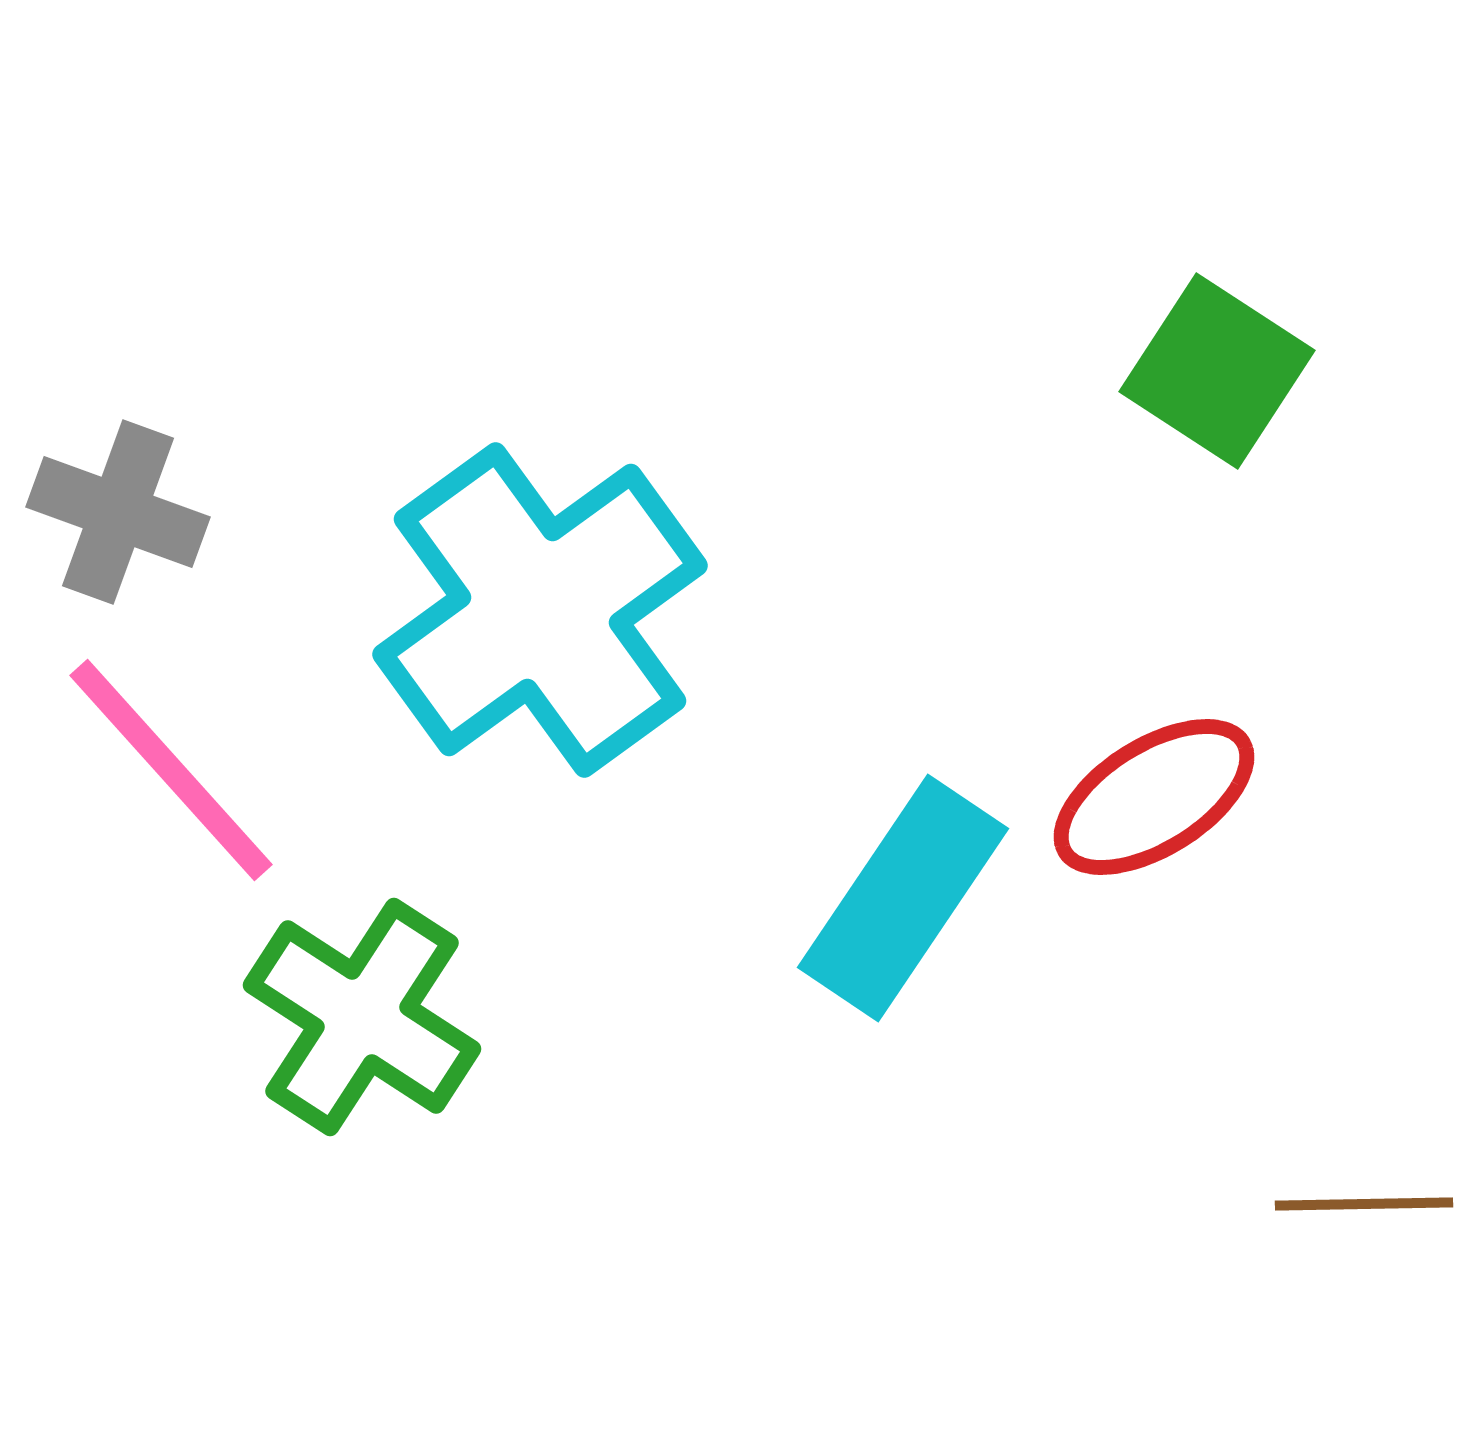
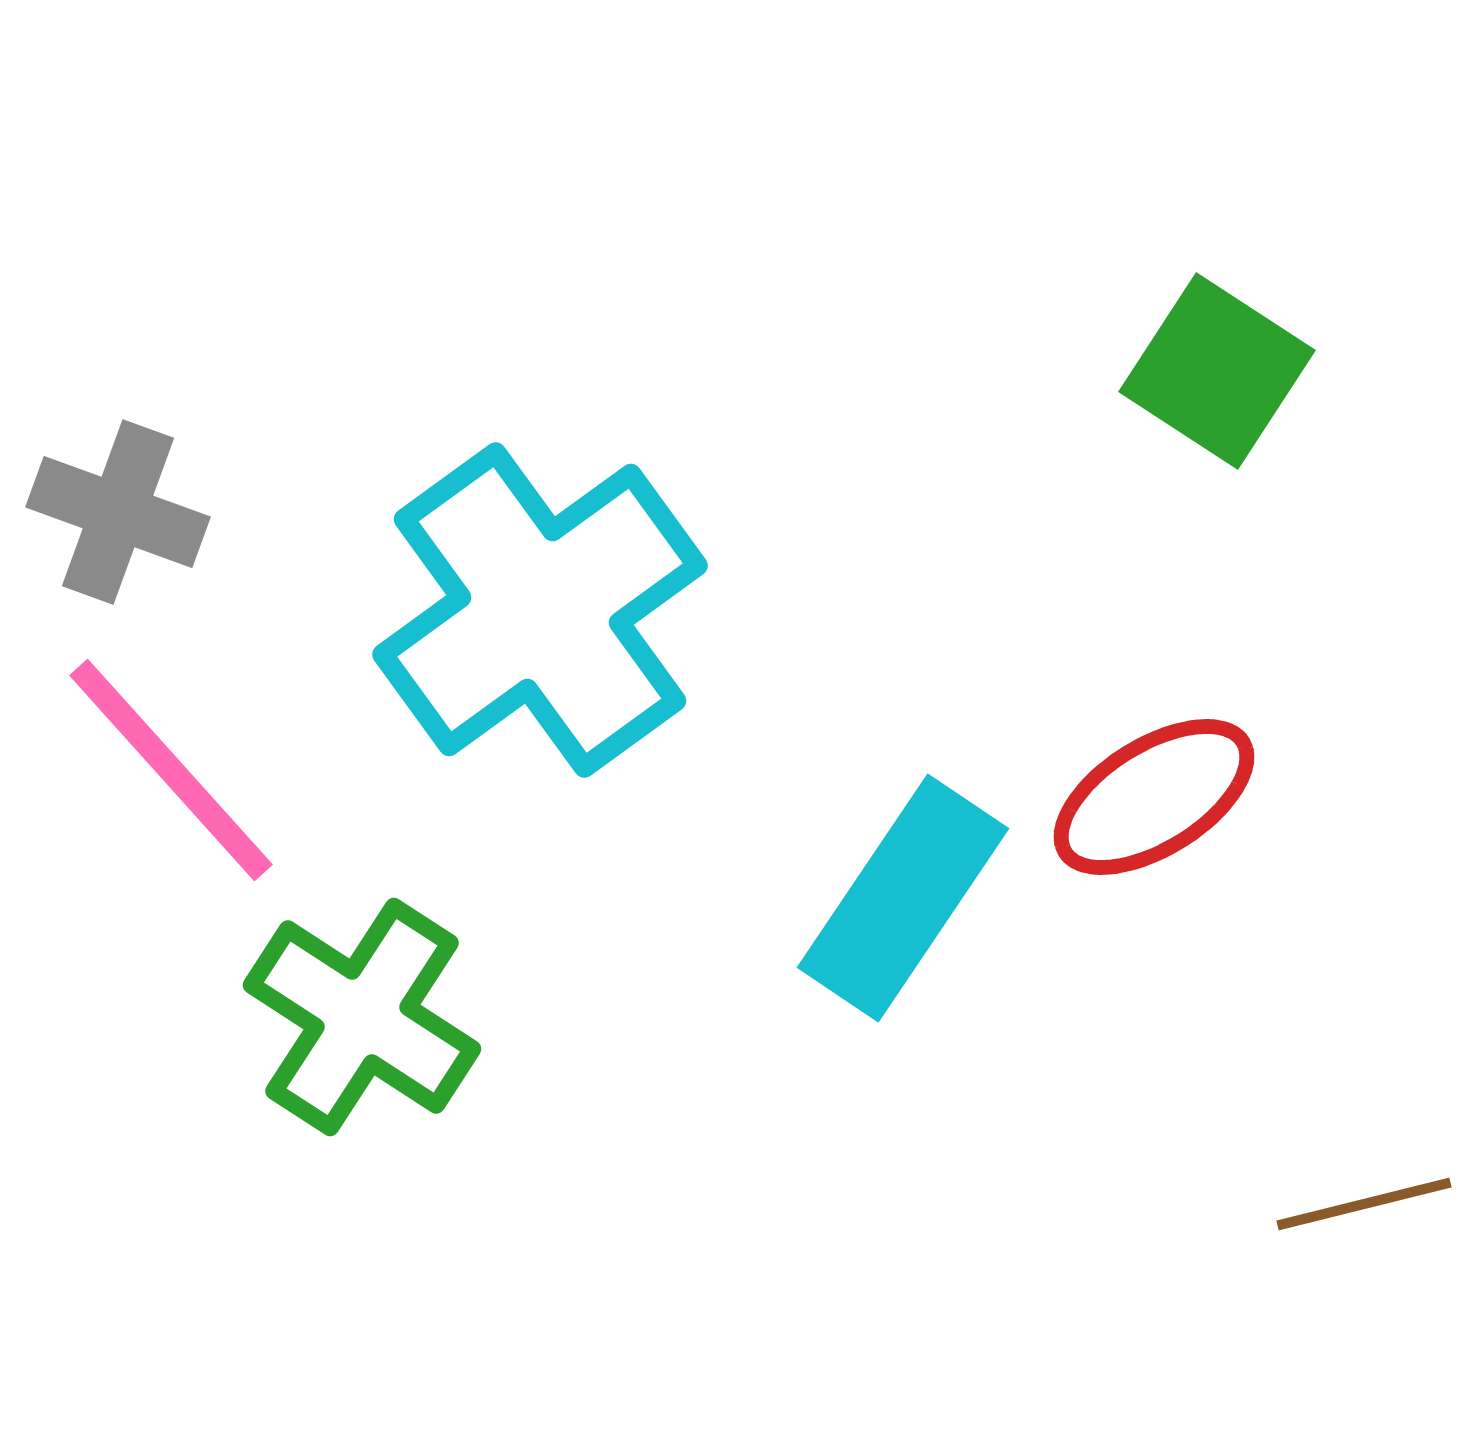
brown line: rotated 13 degrees counterclockwise
